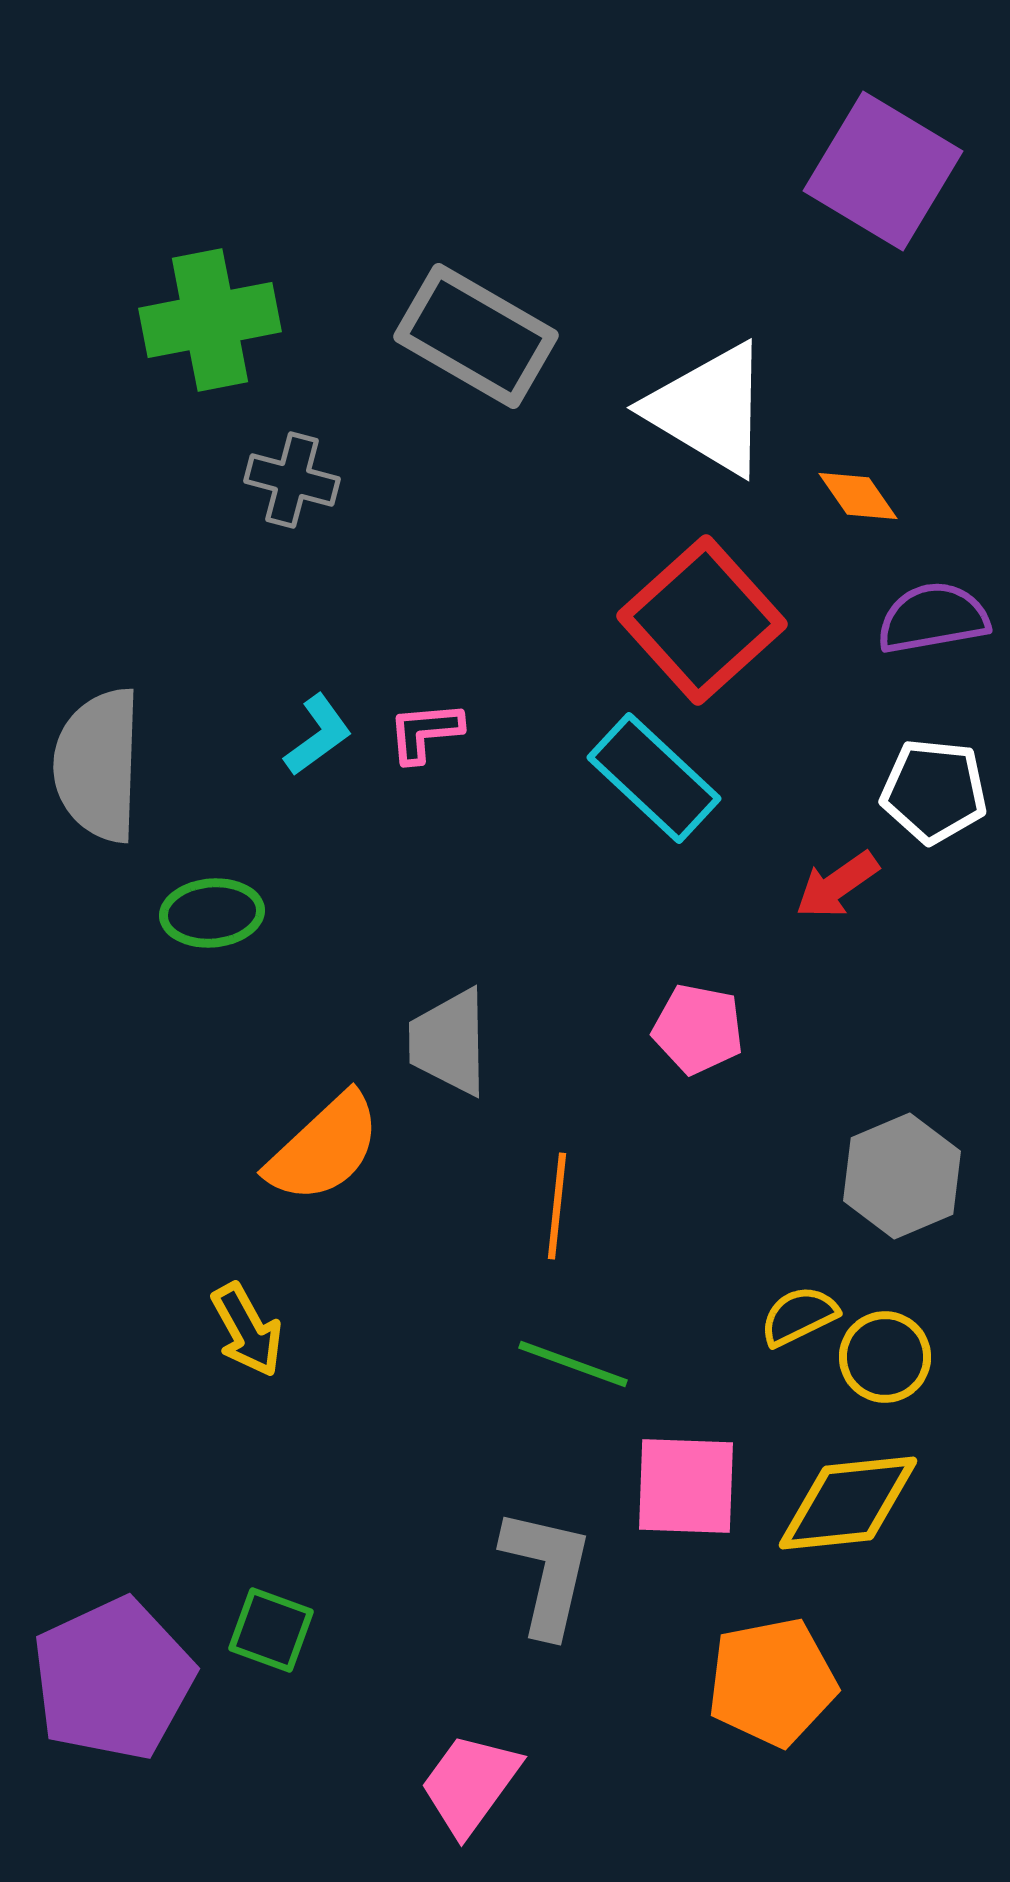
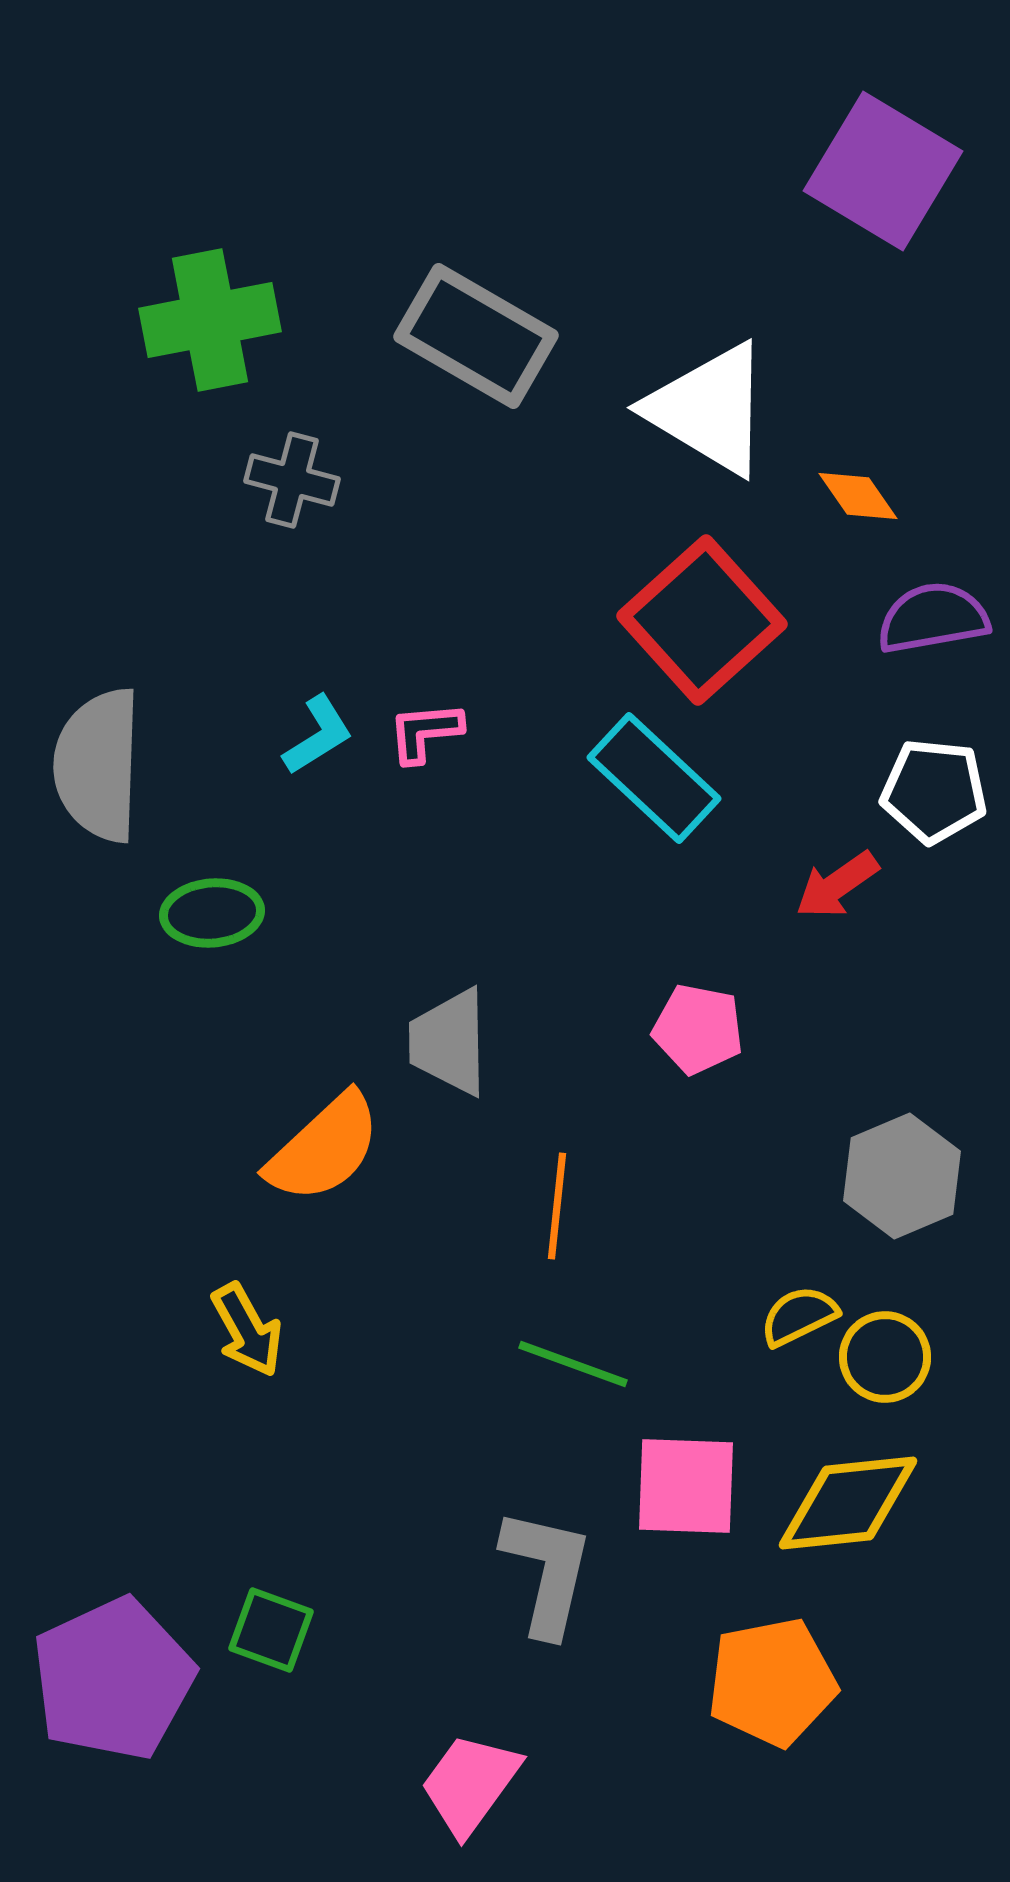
cyan L-shape: rotated 4 degrees clockwise
